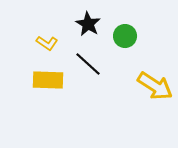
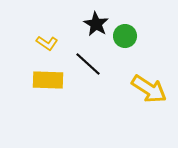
black star: moved 8 px right
yellow arrow: moved 6 px left, 3 px down
